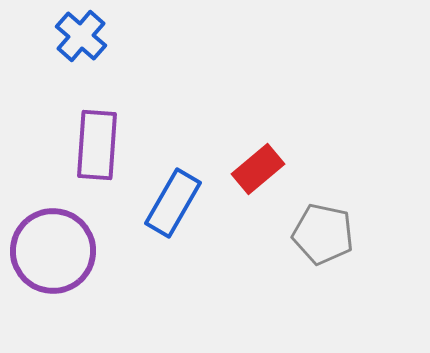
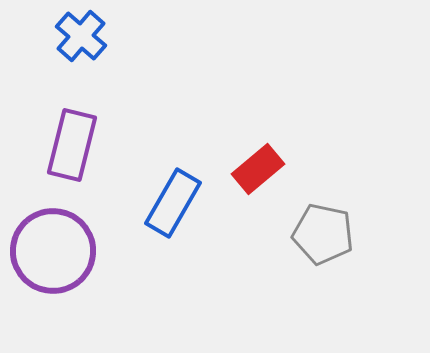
purple rectangle: moved 25 px left; rotated 10 degrees clockwise
